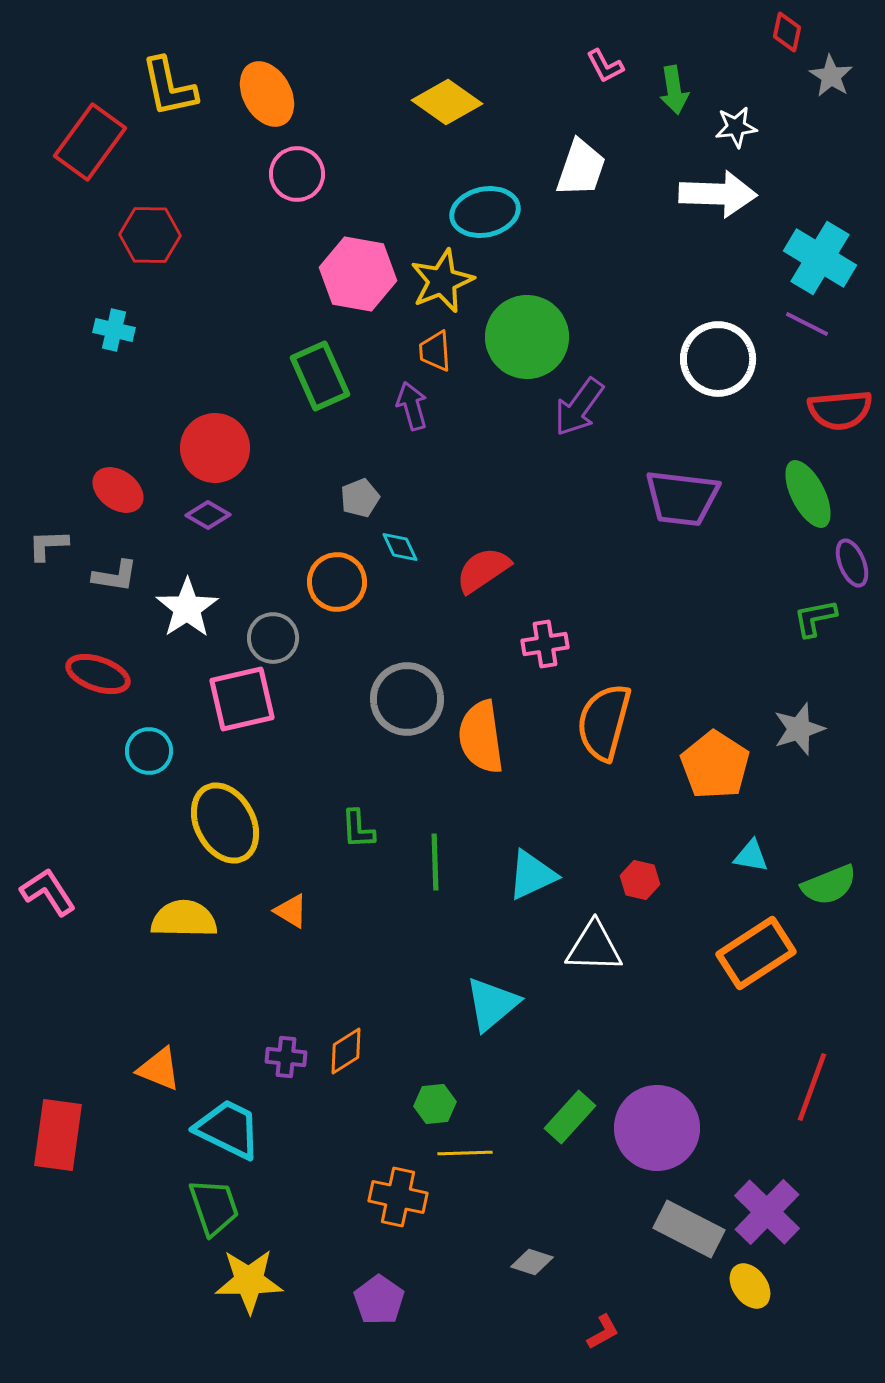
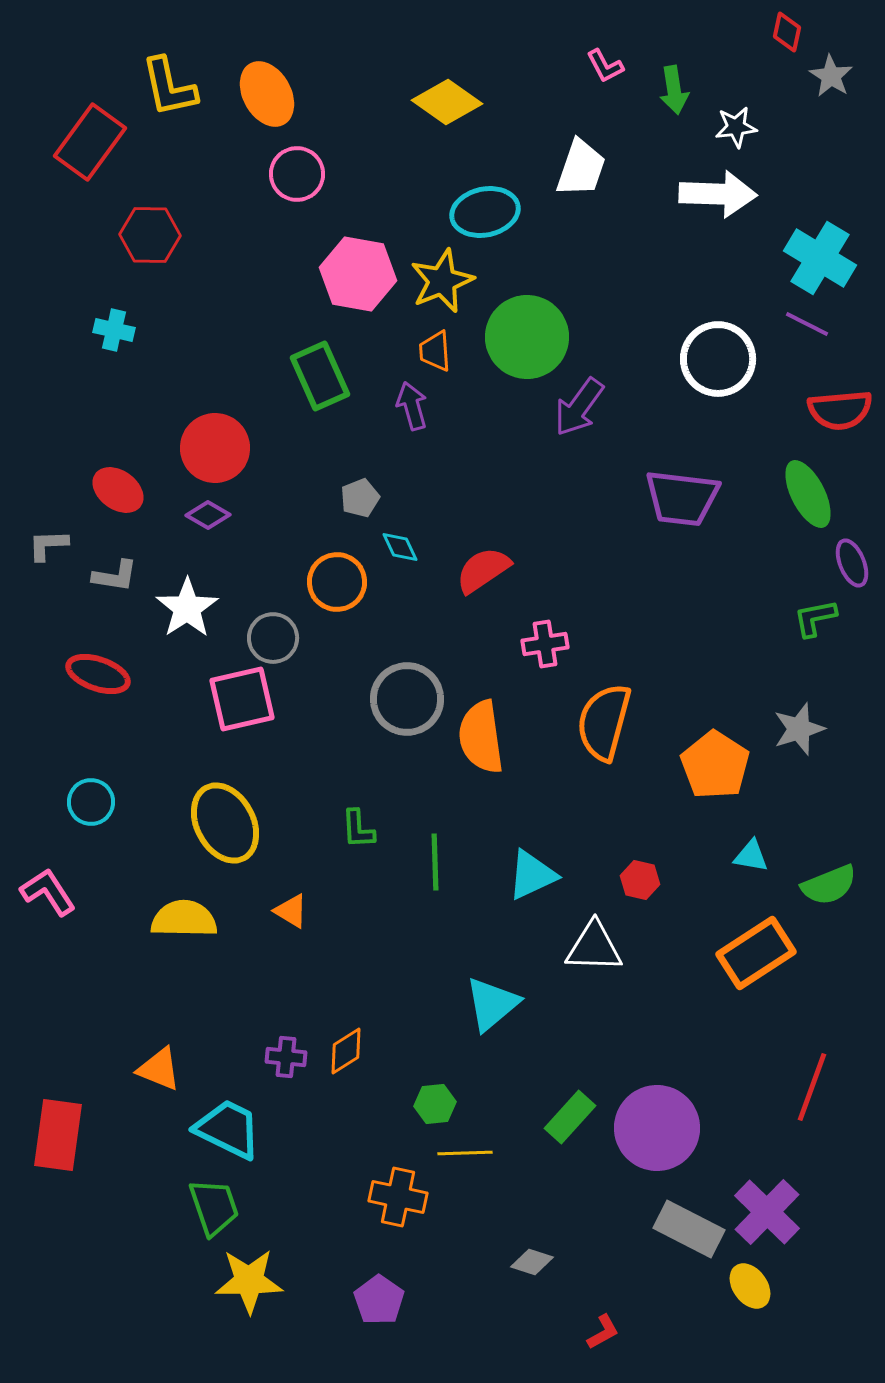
cyan circle at (149, 751): moved 58 px left, 51 px down
